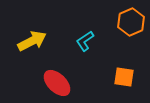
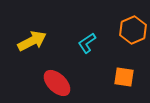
orange hexagon: moved 2 px right, 8 px down
cyan L-shape: moved 2 px right, 2 px down
